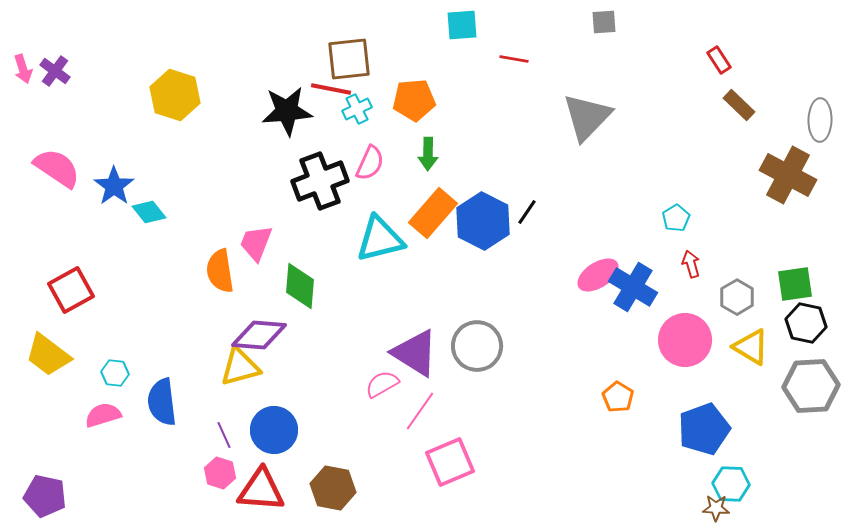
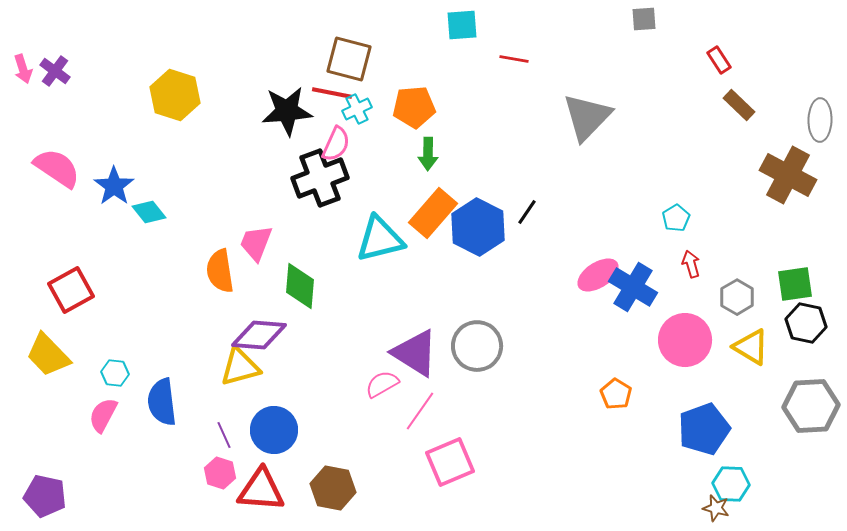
gray square at (604, 22): moved 40 px right, 3 px up
brown square at (349, 59): rotated 21 degrees clockwise
red line at (331, 89): moved 1 px right, 4 px down
orange pentagon at (414, 100): moved 7 px down
pink semicircle at (370, 163): moved 34 px left, 19 px up
black cross at (320, 181): moved 3 px up
blue hexagon at (483, 221): moved 5 px left, 6 px down
yellow trapezoid at (48, 355): rotated 9 degrees clockwise
gray hexagon at (811, 386): moved 20 px down
orange pentagon at (618, 397): moved 2 px left, 3 px up
pink semicircle at (103, 415): rotated 45 degrees counterclockwise
brown star at (716, 508): rotated 12 degrees clockwise
